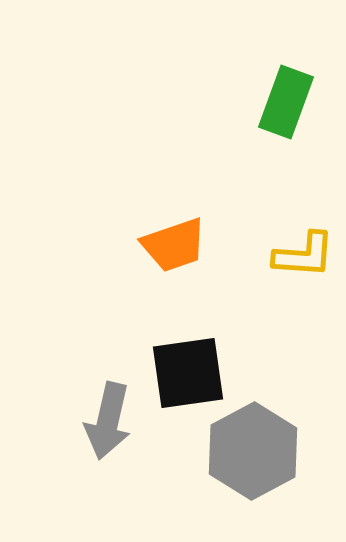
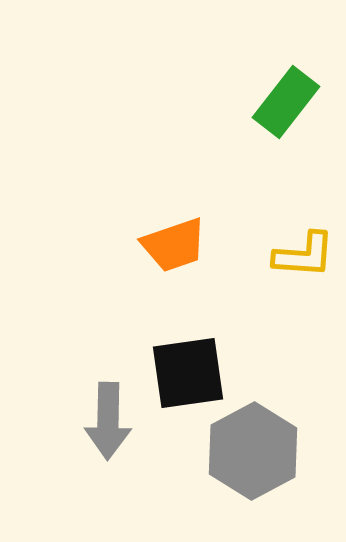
green rectangle: rotated 18 degrees clockwise
gray arrow: rotated 12 degrees counterclockwise
